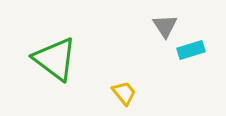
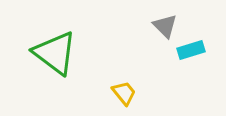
gray triangle: rotated 12 degrees counterclockwise
green triangle: moved 6 px up
